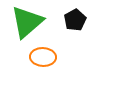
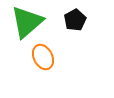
orange ellipse: rotated 60 degrees clockwise
